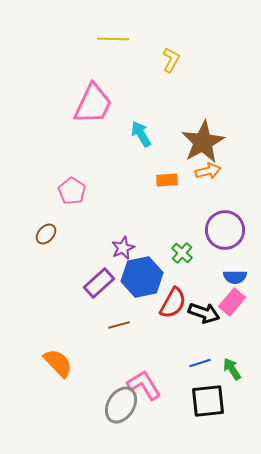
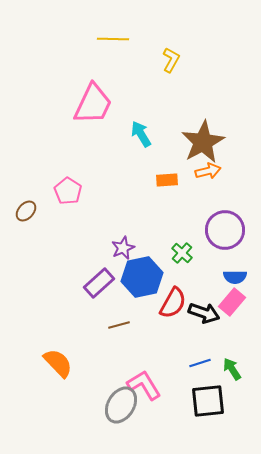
pink pentagon: moved 4 px left
brown ellipse: moved 20 px left, 23 px up
